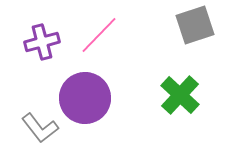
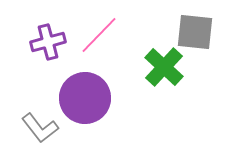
gray square: moved 7 px down; rotated 24 degrees clockwise
purple cross: moved 6 px right
green cross: moved 16 px left, 28 px up
